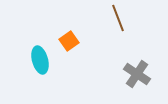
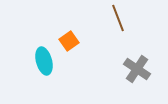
cyan ellipse: moved 4 px right, 1 px down
gray cross: moved 5 px up
